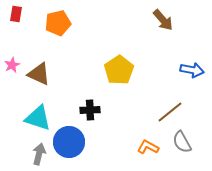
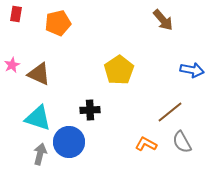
orange L-shape: moved 2 px left, 3 px up
gray arrow: moved 1 px right
